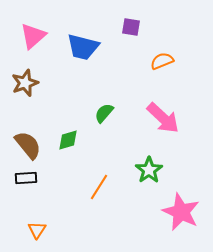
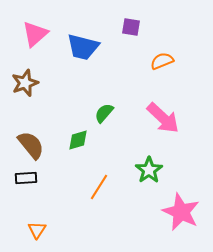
pink triangle: moved 2 px right, 2 px up
green diamond: moved 10 px right
brown semicircle: moved 3 px right
